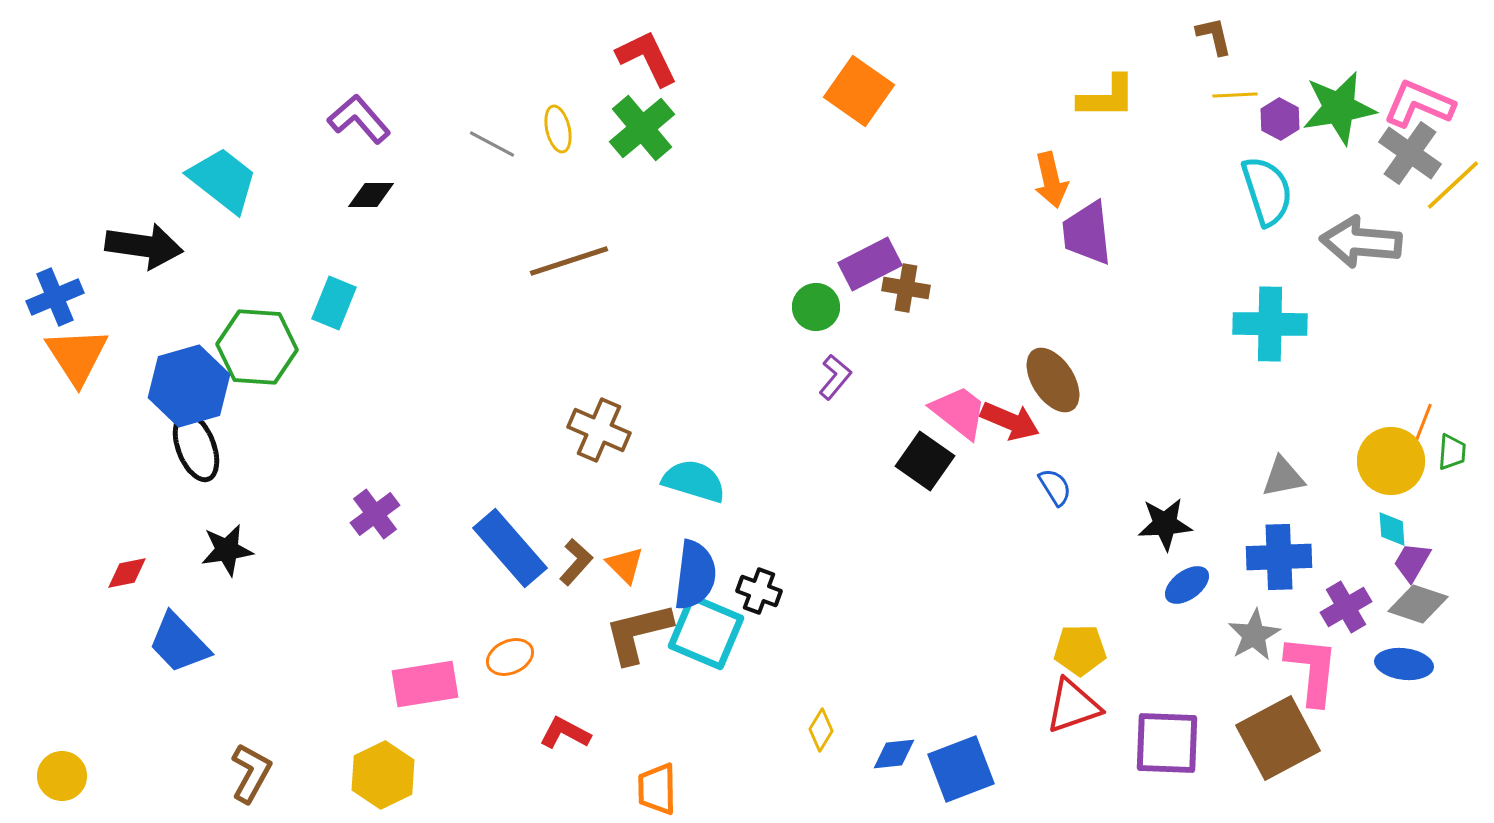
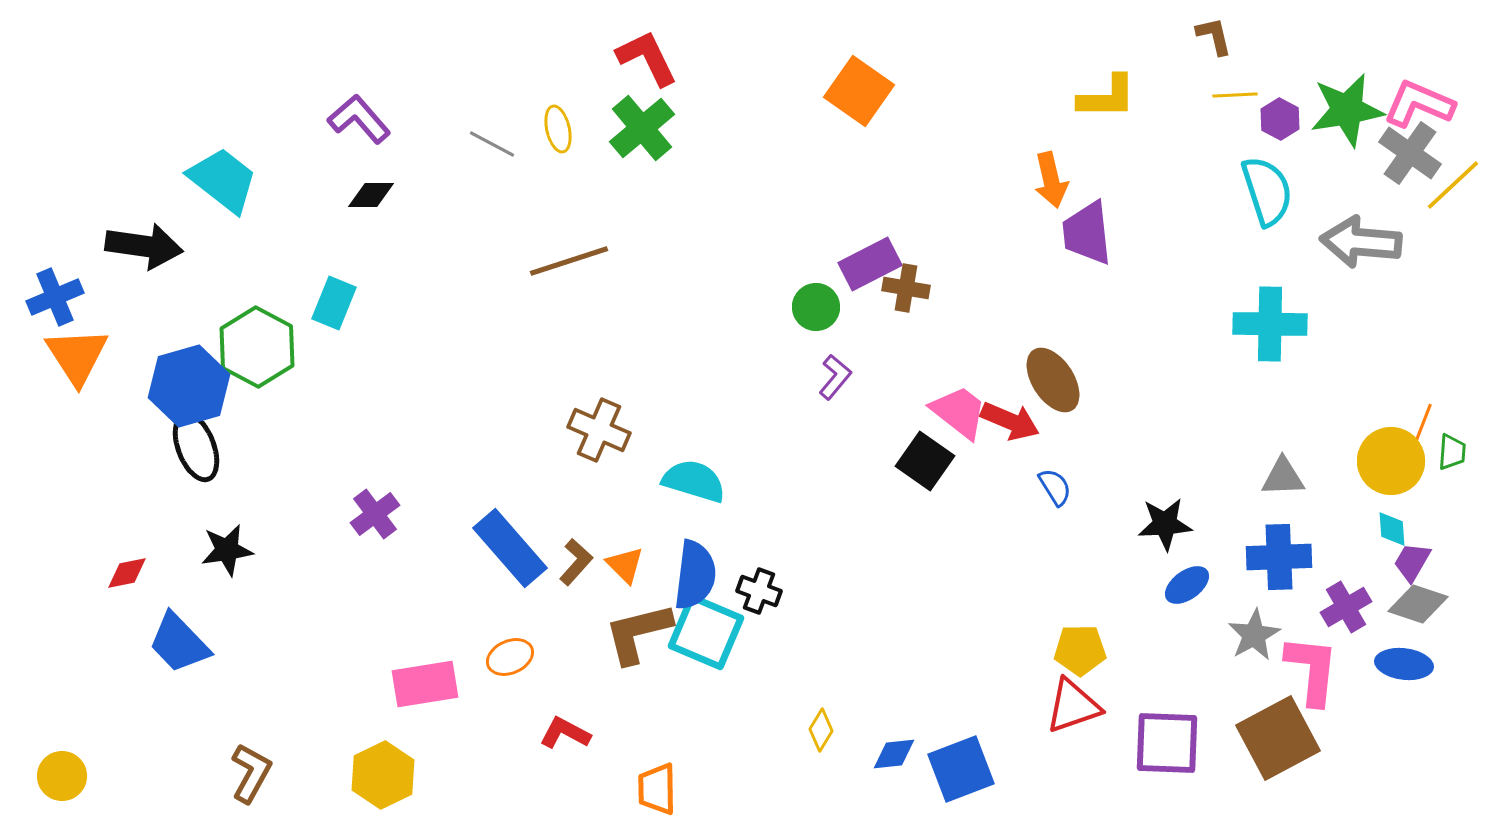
green star at (1339, 108): moved 8 px right, 2 px down
green hexagon at (257, 347): rotated 24 degrees clockwise
gray triangle at (1283, 477): rotated 9 degrees clockwise
